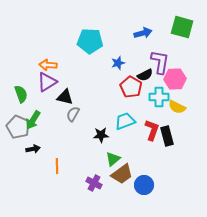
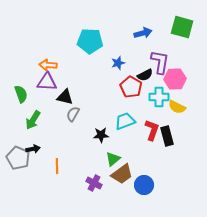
purple triangle: rotated 35 degrees clockwise
gray pentagon: moved 31 px down
